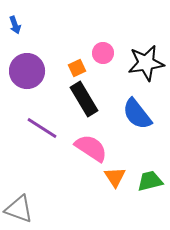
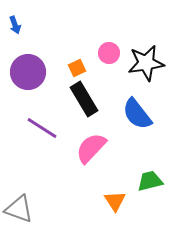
pink circle: moved 6 px right
purple circle: moved 1 px right, 1 px down
pink semicircle: rotated 80 degrees counterclockwise
orange triangle: moved 24 px down
